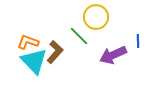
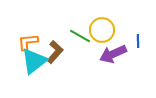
yellow circle: moved 6 px right, 13 px down
green line: moved 1 px right; rotated 15 degrees counterclockwise
orange L-shape: rotated 25 degrees counterclockwise
purple arrow: moved 1 px up
cyan triangle: rotated 36 degrees clockwise
